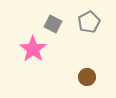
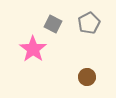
gray pentagon: moved 1 px down
